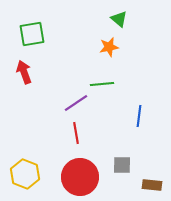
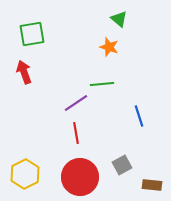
orange star: rotated 30 degrees clockwise
blue line: rotated 25 degrees counterclockwise
gray square: rotated 30 degrees counterclockwise
yellow hexagon: rotated 12 degrees clockwise
